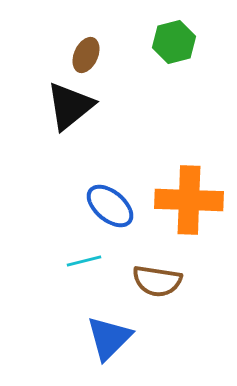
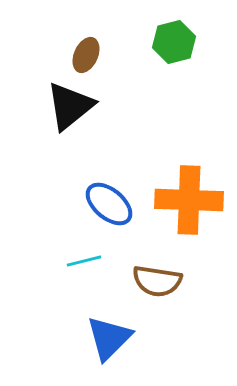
blue ellipse: moved 1 px left, 2 px up
